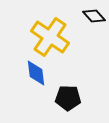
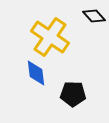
black pentagon: moved 5 px right, 4 px up
